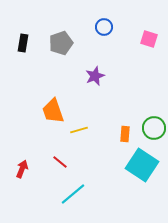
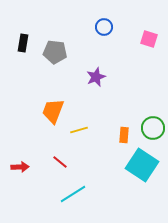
gray pentagon: moved 6 px left, 9 px down; rotated 25 degrees clockwise
purple star: moved 1 px right, 1 px down
orange trapezoid: rotated 40 degrees clockwise
green circle: moved 1 px left
orange rectangle: moved 1 px left, 1 px down
red arrow: moved 2 px left, 2 px up; rotated 66 degrees clockwise
cyan line: rotated 8 degrees clockwise
